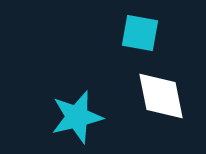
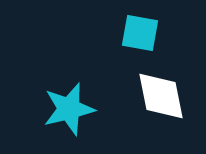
cyan star: moved 8 px left, 8 px up
